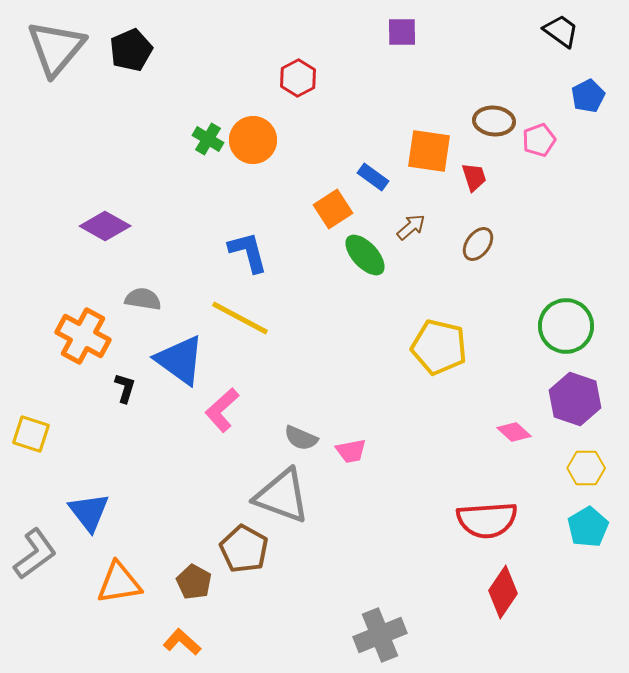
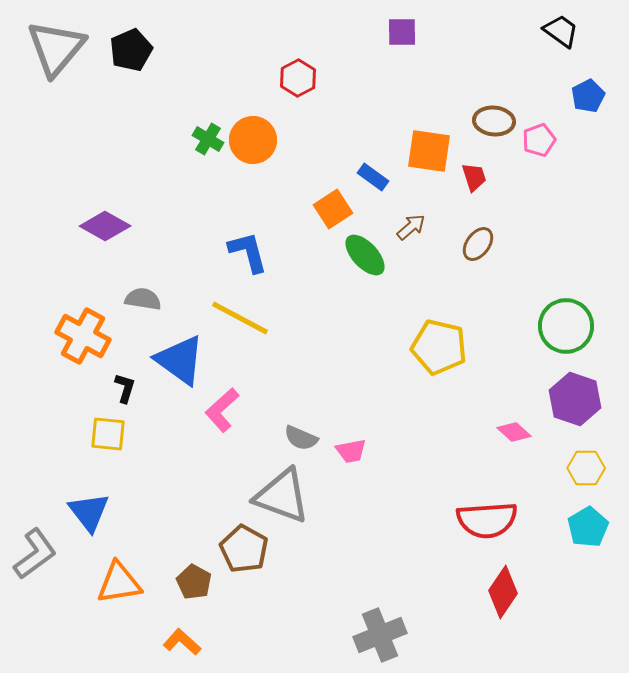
yellow square at (31, 434): moved 77 px right; rotated 12 degrees counterclockwise
